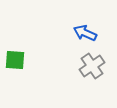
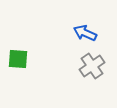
green square: moved 3 px right, 1 px up
